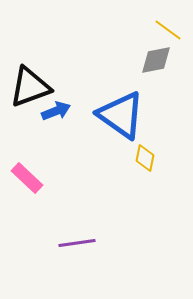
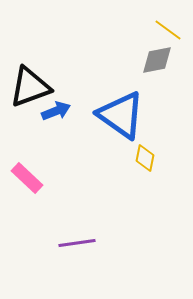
gray diamond: moved 1 px right
